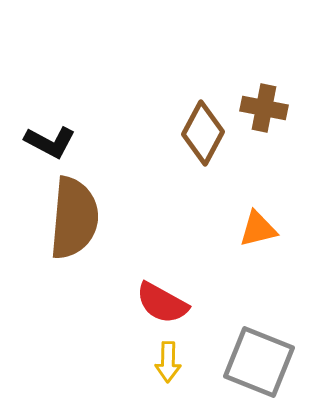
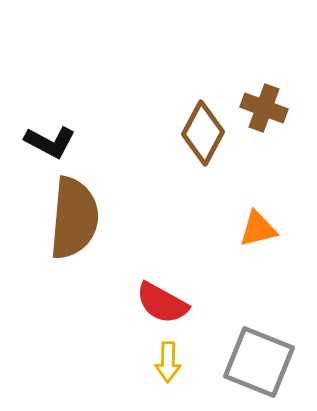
brown cross: rotated 9 degrees clockwise
